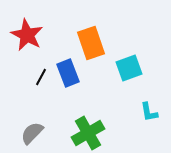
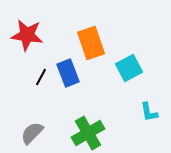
red star: rotated 20 degrees counterclockwise
cyan square: rotated 8 degrees counterclockwise
